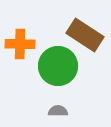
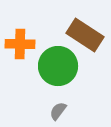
gray semicircle: rotated 54 degrees counterclockwise
